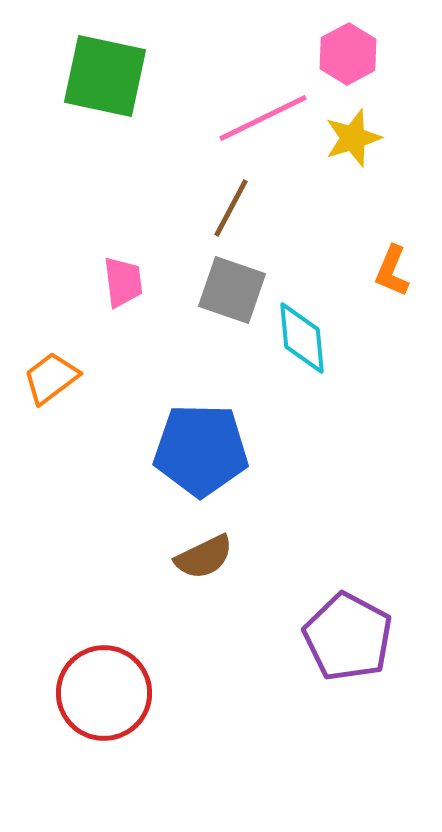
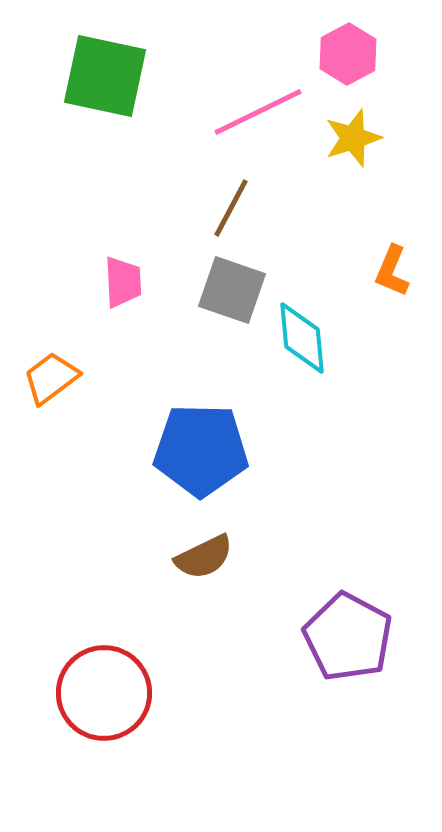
pink line: moved 5 px left, 6 px up
pink trapezoid: rotated 4 degrees clockwise
